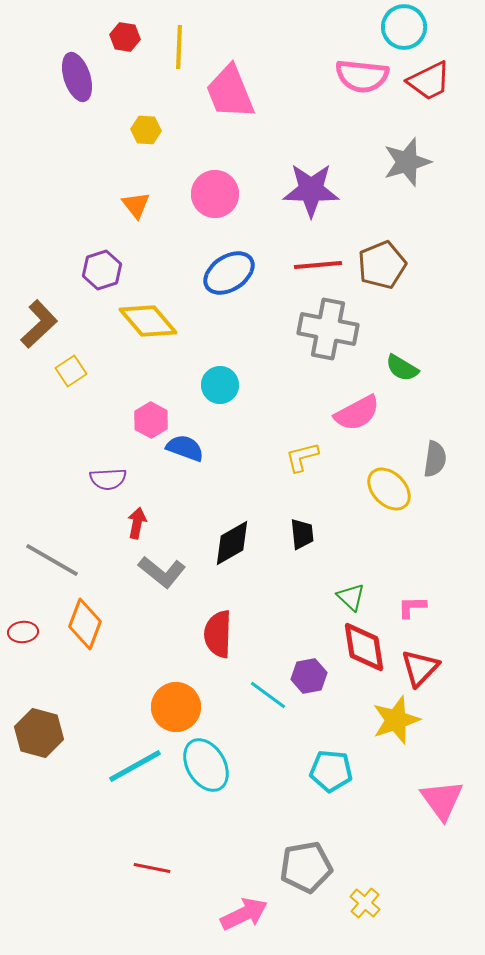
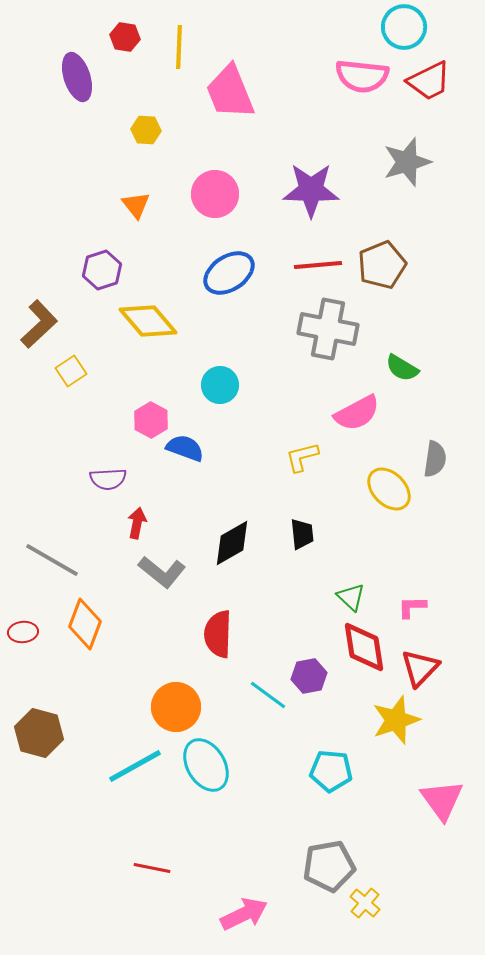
gray pentagon at (306, 867): moved 23 px right, 1 px up
